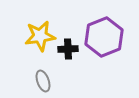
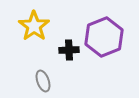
yellow star: moved 6 px left, 10 px up; rotated 28 degrees counterclockwise
black cross: moved 1 px right, 1 px down
